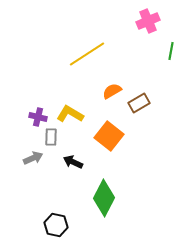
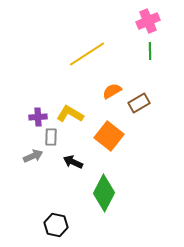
green line: moved 21 px left; rotated 12 degrees counterclockwise
purple cross: rotated 18 degrees counterclockwise
gray arrow: moved 2 px up
green diamond: moved 5 px up
